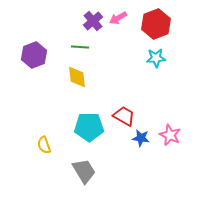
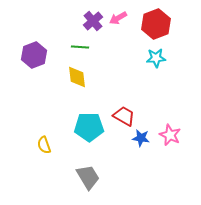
gray trapezoid: moved 4 px right, 6 px down
